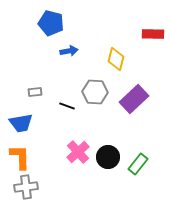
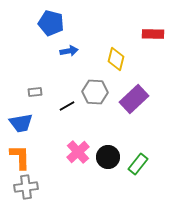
black line: rotated 49 degrees counterclockwise
